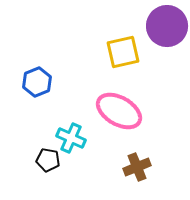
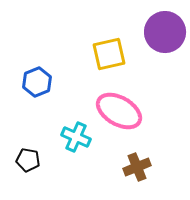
purple circle: moved 2 px left, 6 px down
yellow square: moved 14 px left, 2 px down
cyan cross: moved 5 px right, 1 px up
black pentagon: moved 20 px left
